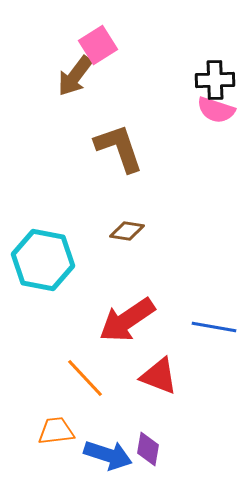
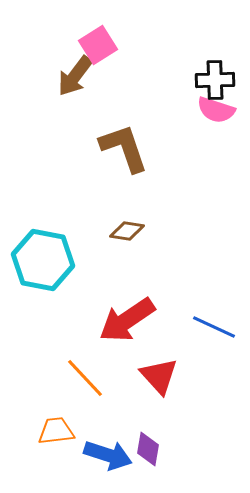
brown L-shape: moved 5 px right
blue line: rotated 15 degrees clockwise
red triangle: rotated 27 degrees clockwise
